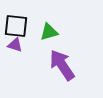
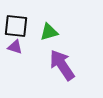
purple triangle: moved 2 px down
